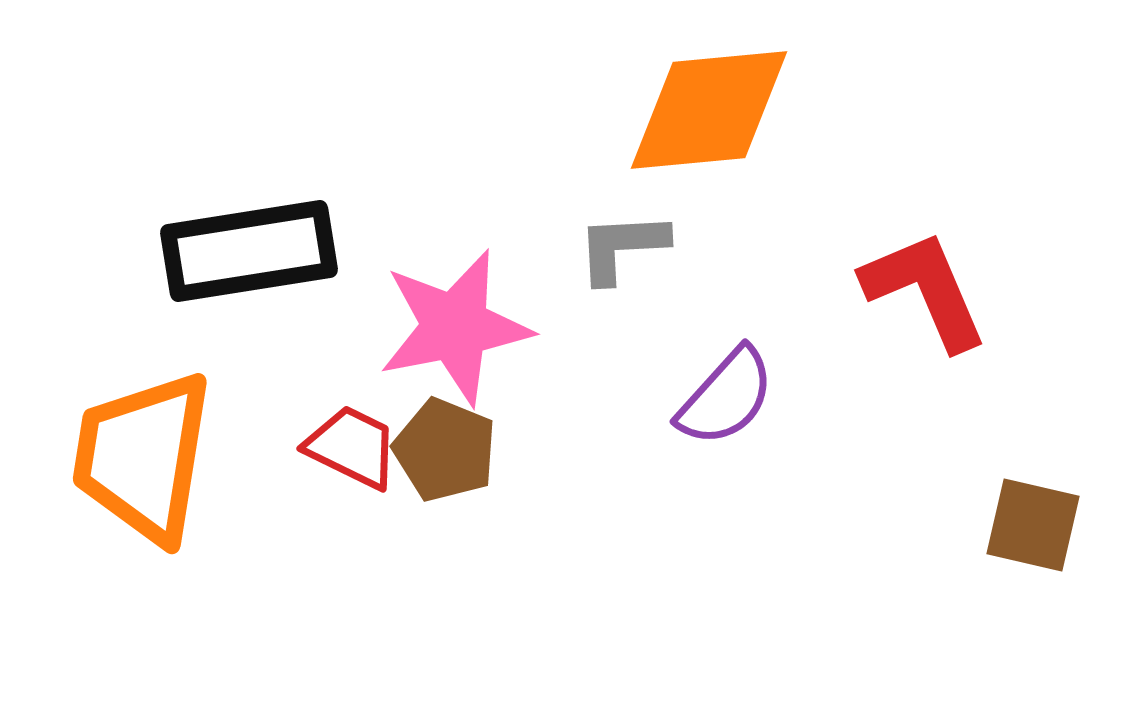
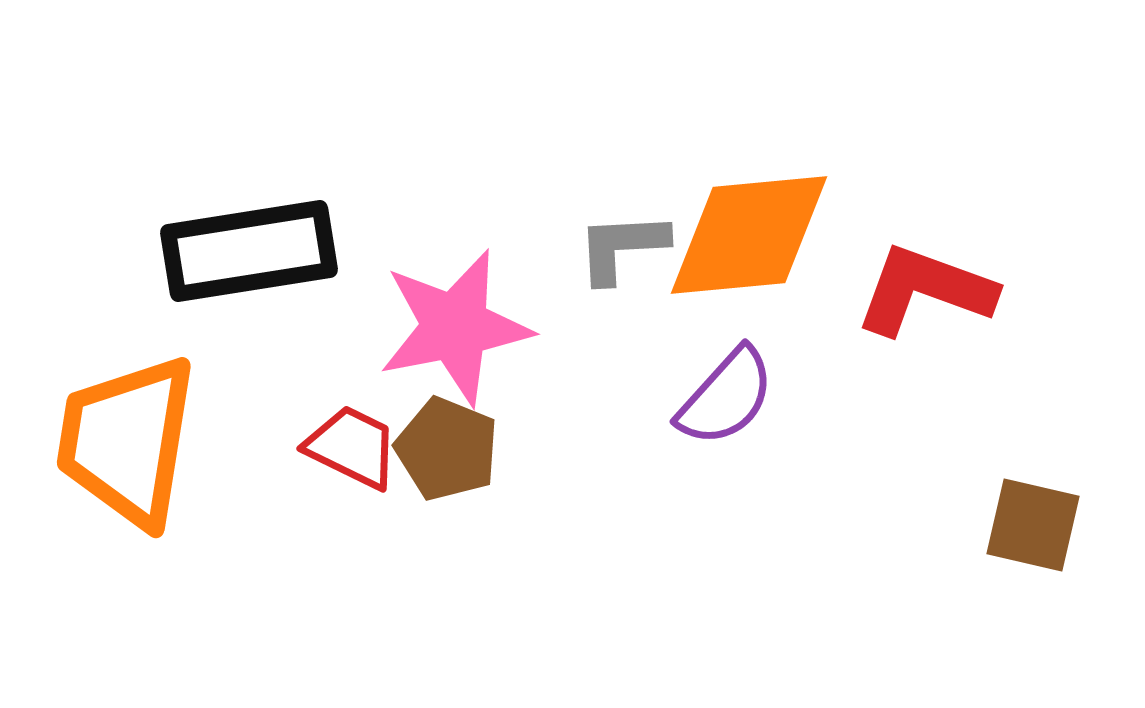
orange diamond: moved 40 px right, 125 px down
red L-shape: rotated 47 degrees counterclockwise
brown pentagon: moved 2 px right, 1 px up
orange trapezoid: moved 16 px left, 16 px up
